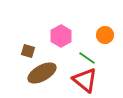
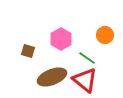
pink hexagon: moved 3 px down
brown ellipse: moved 10 px right, 4 px down; rotated 8 degrees clockwise
